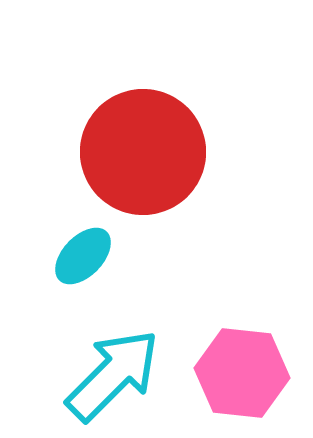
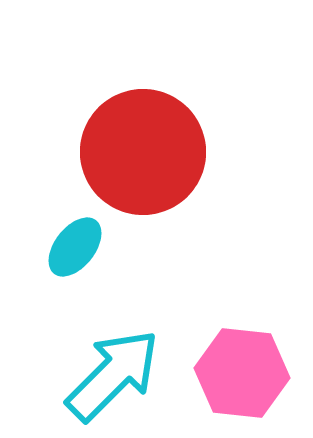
cyan ellipse: moved 8 px left, 9 px up; rotated 6 degrees counterclockwise
